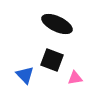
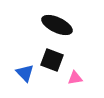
black ellipse: moved 1 px down
blue triangle: moved 2 px up
